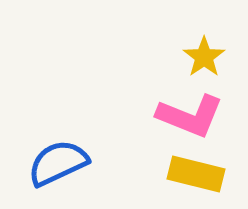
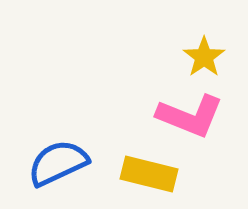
yellow rectangle: moved 47 px left
